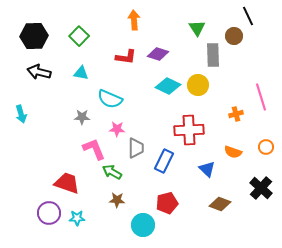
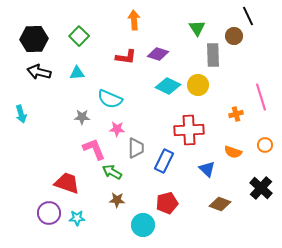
black hexagon: moved 3 px down
cyan triangle: moved 4 px left; rotated 14 degrees counterclockwise
orange circle: moved 1 px left, 2 px up
